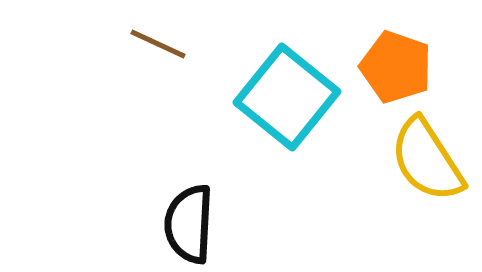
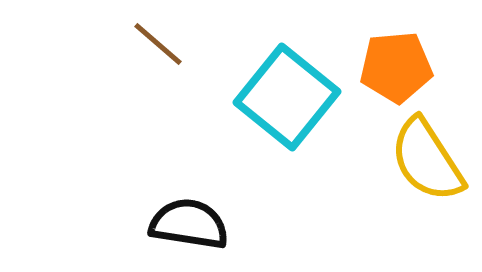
brown line: rotated 16 degrees clockwise
orange pentagon: rotated 24 degrees counterclockwise
black semicircle: rotated 96 degrees clockwise
